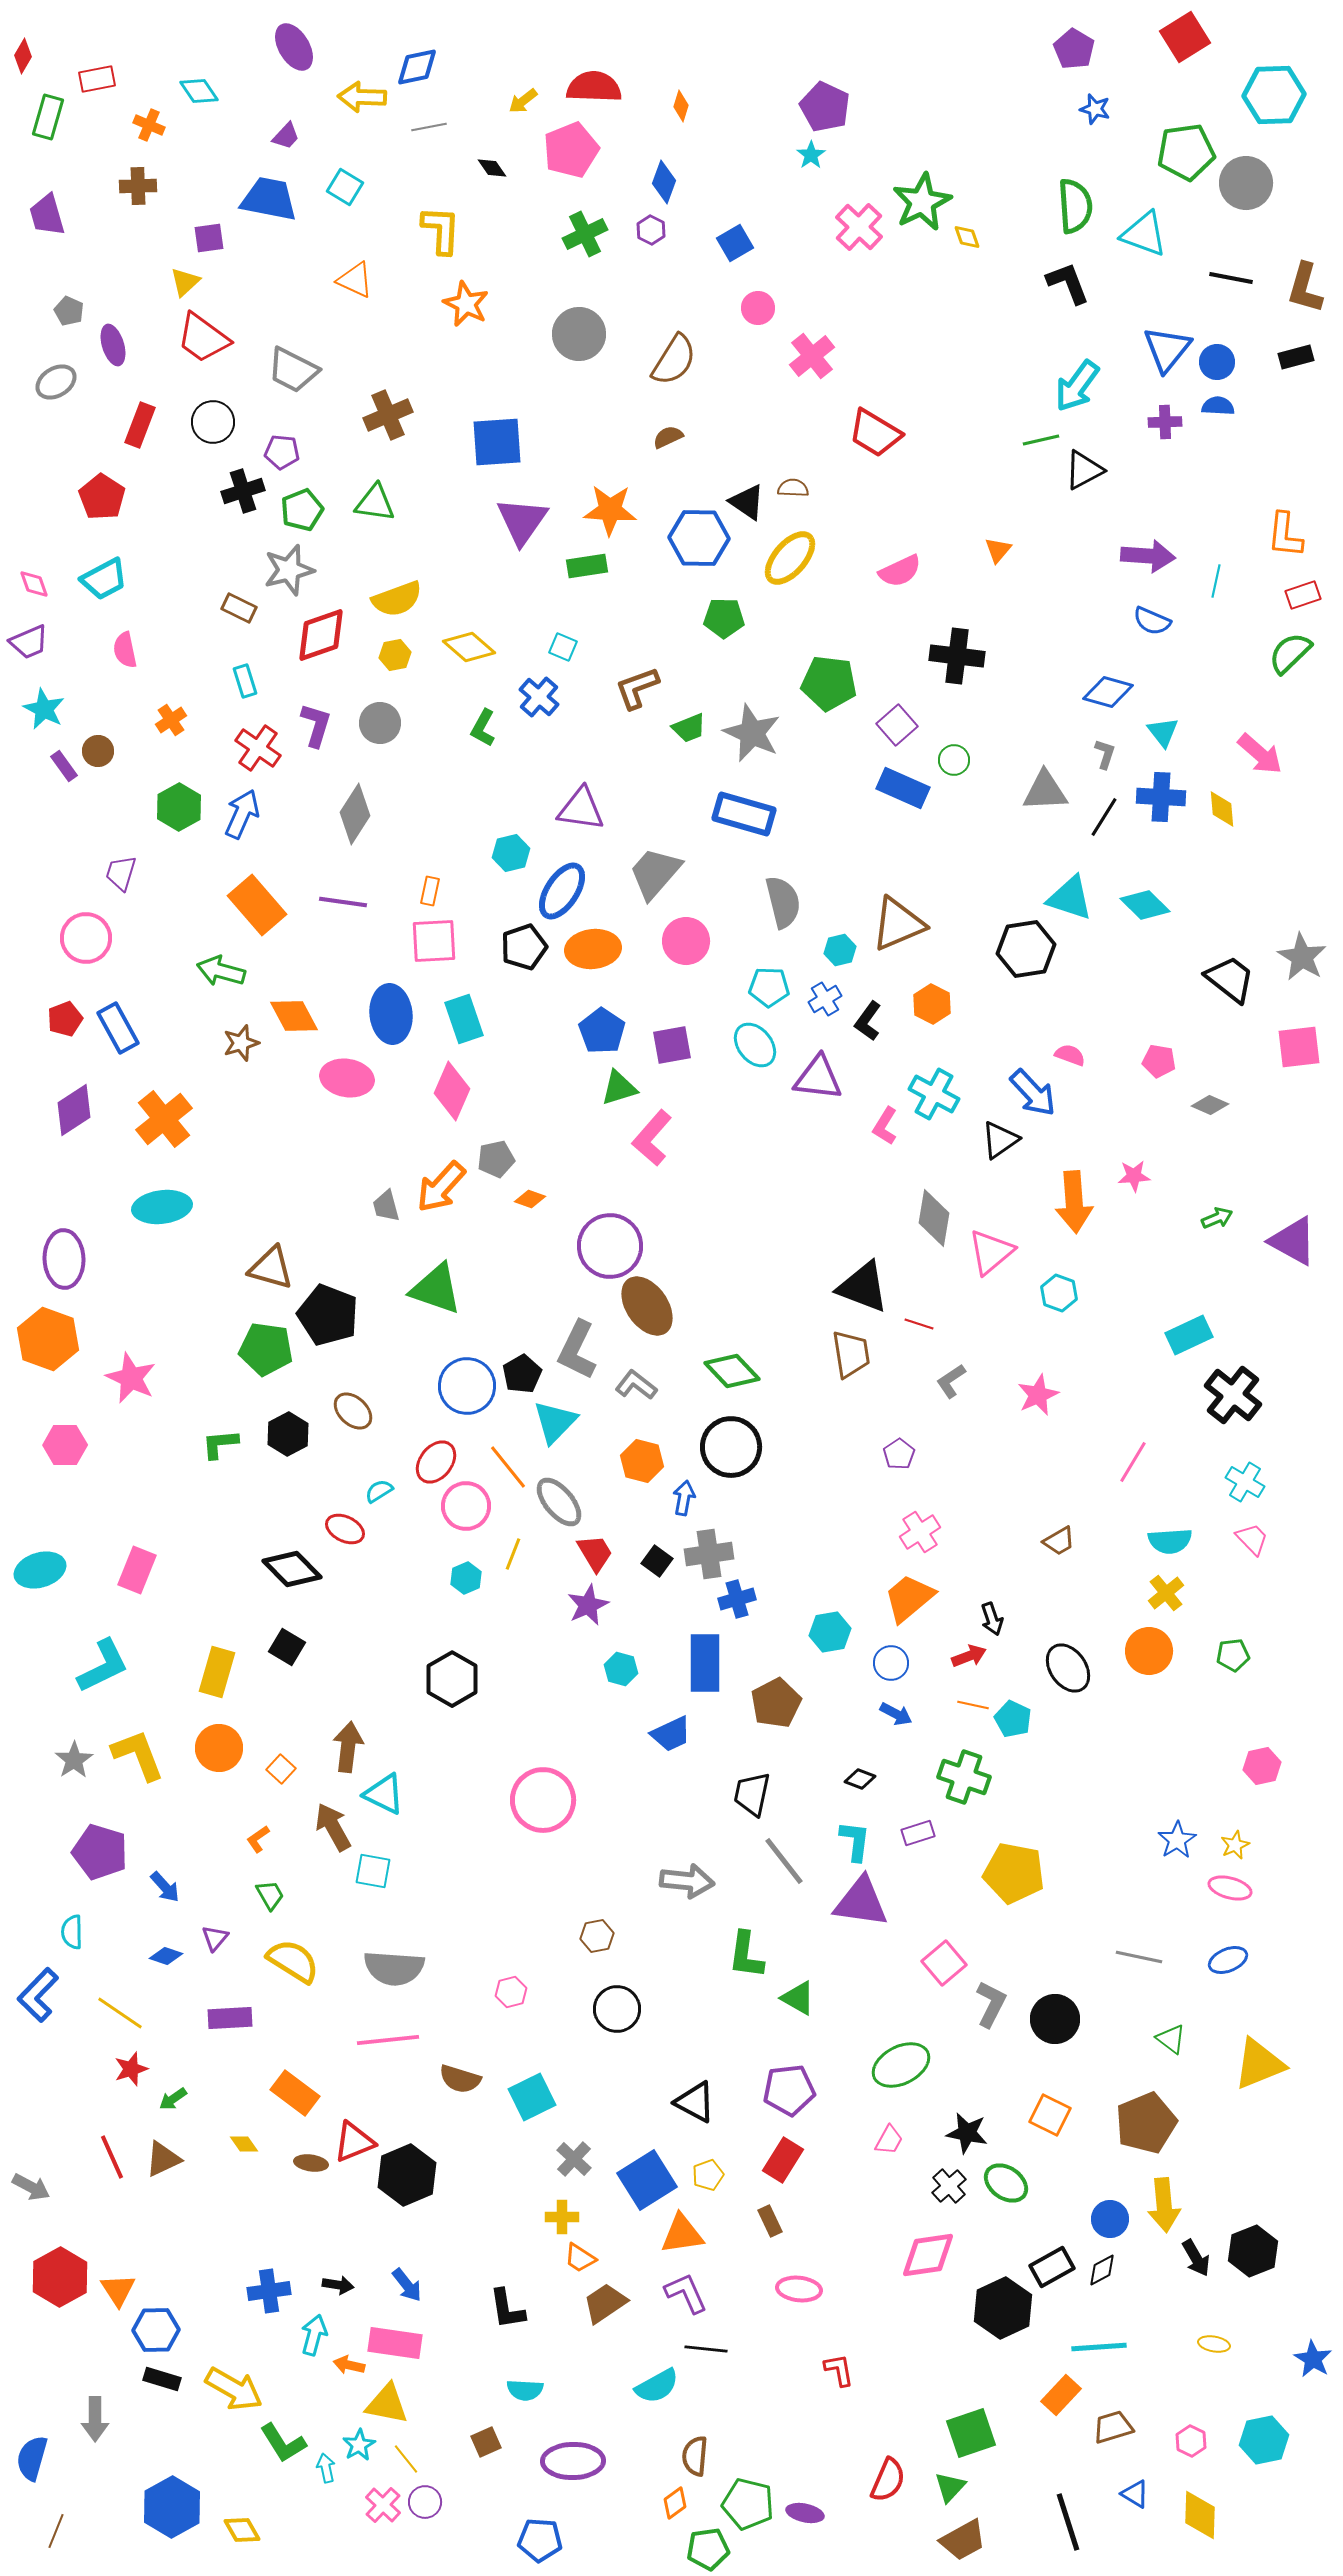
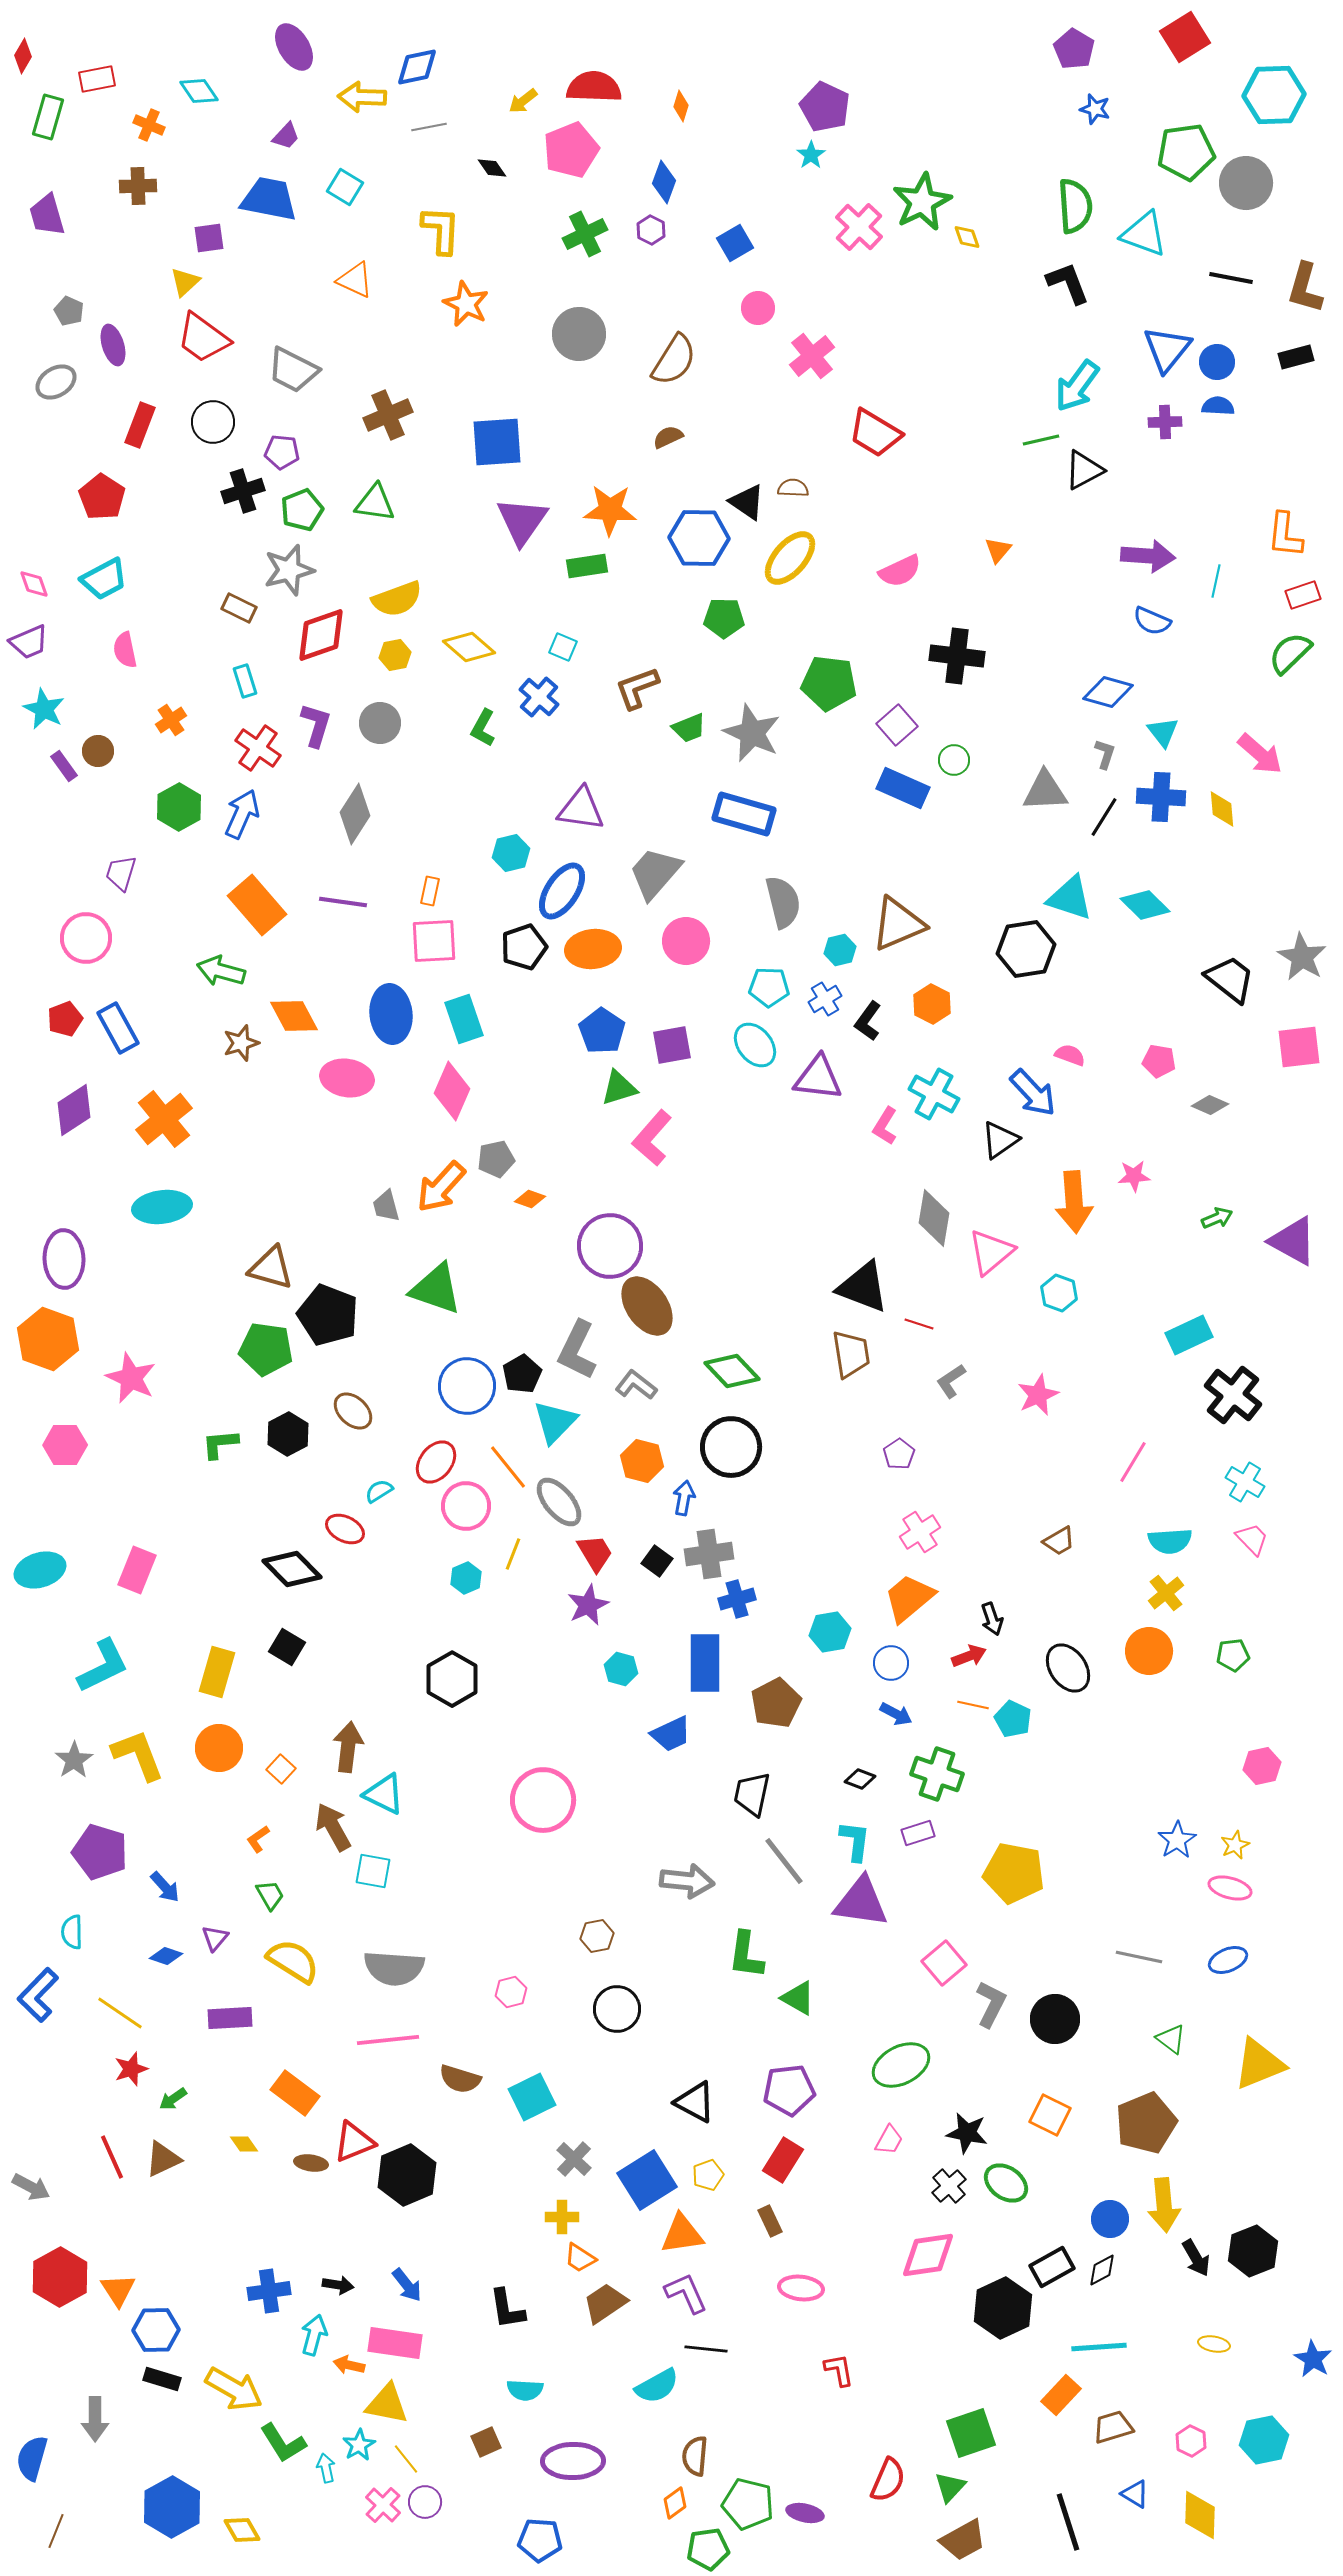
green cross at (964, 1777): moved 27 px left, 3 px up
pink ellipse at (799, 2289): moved 2 px right, 1 px up
